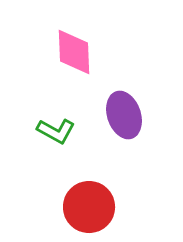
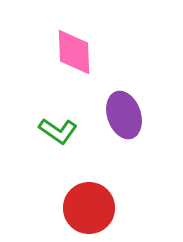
green L-shape: moved 2 px right; rotated 6 degrees clockwise
red circle: moved 1 px down
